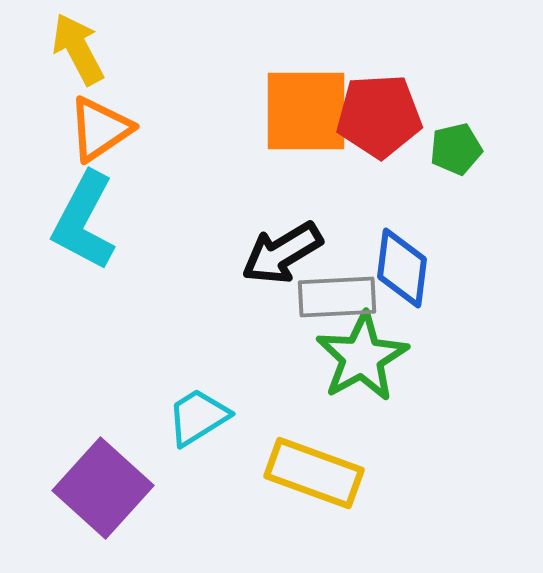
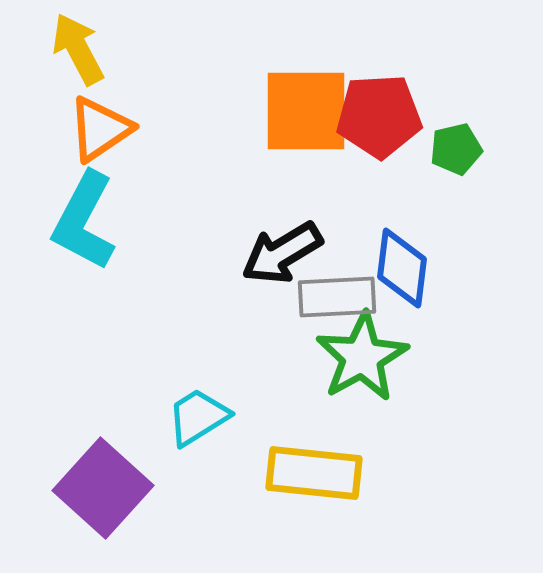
yellow rectangle: rotated 14 degrees counterclockwise
